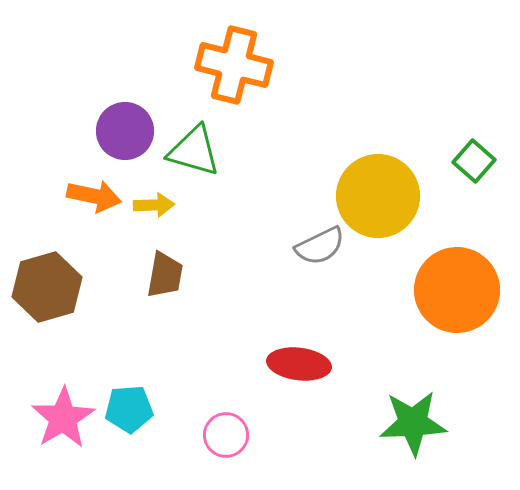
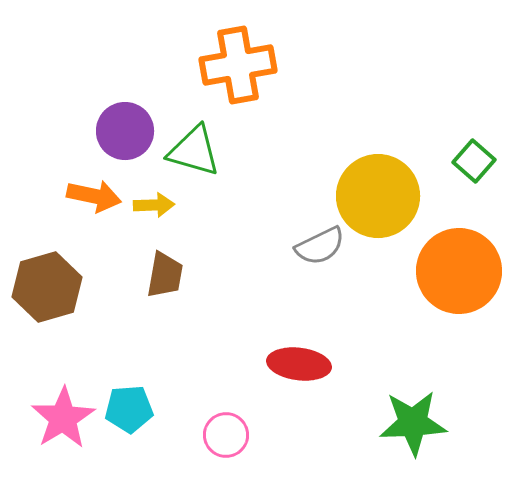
orange cross: moved 4 px right; rotated 24 degrees counterclockwise
orange circle: moved 2 px right, 19 px up
